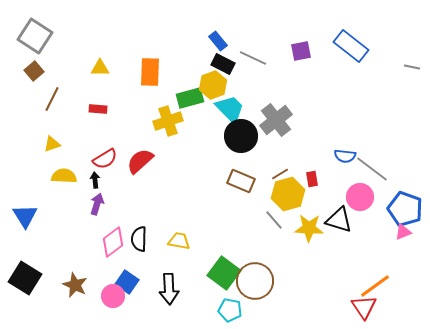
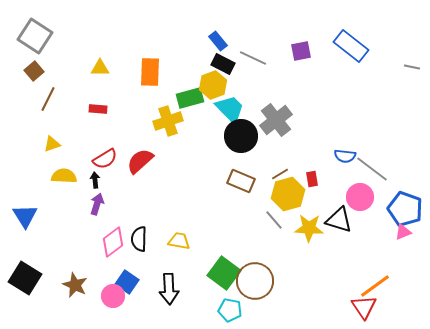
brown line at (52, 99): moved 4 px left
